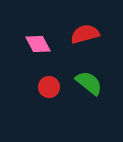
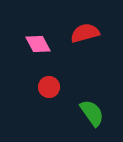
red semicircle: moved 1 px up
green semicircle: moved 3 px right, 30 px down; rotated 16 degrees clockwise
